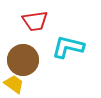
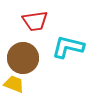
brown circle: moved 2 px up
yellow trapezoid: rotated 15 degrees counterclockwise
